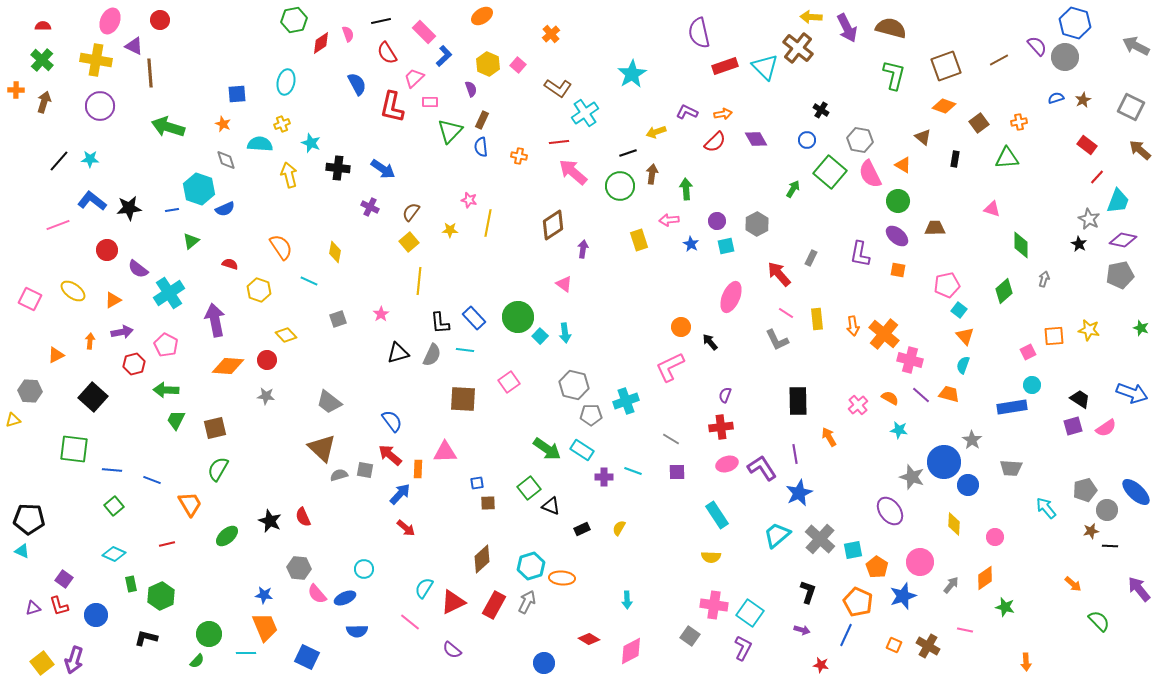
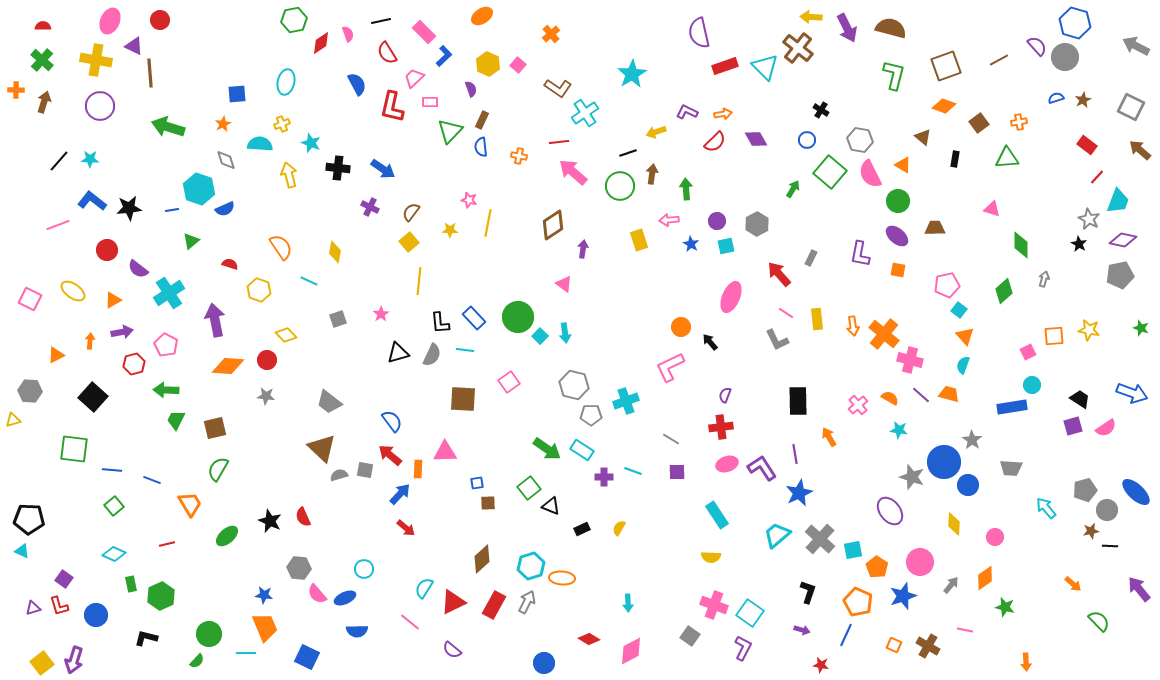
orange star at (223, 124): rotated 21 degrees clockwise
cyan arrow at (627, 600): moved 1 px right, 3 px down
pink cross at (714, 605): rotated 12 degrees clockwise
